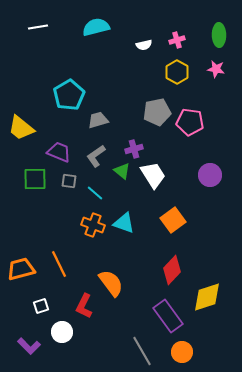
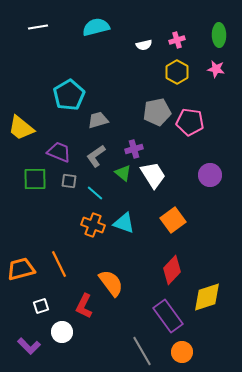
green triangle: moved 1 px right, 2 px down
